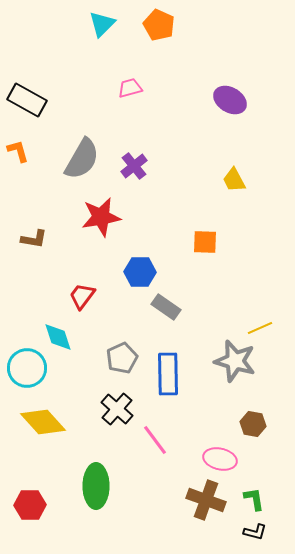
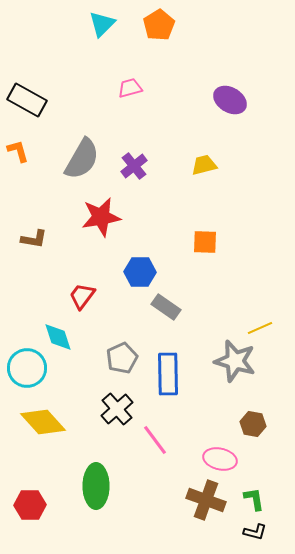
orange pentagon: rotated 16 degrees clockwise
yellow trapezoid: moved 30 px left, 15 px up; rotated 104 degrees clockwise
black cross: rotated 8 degrees clockwise
